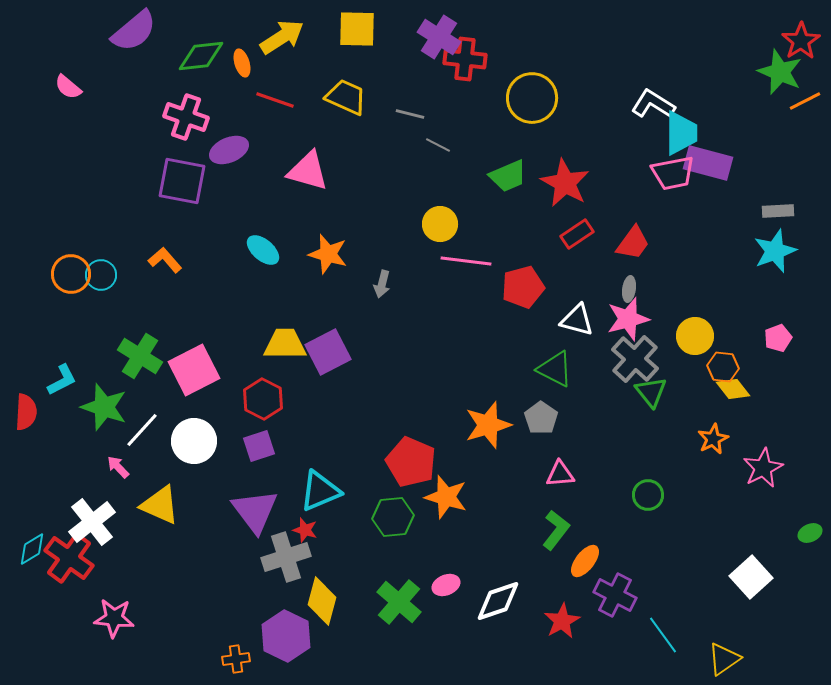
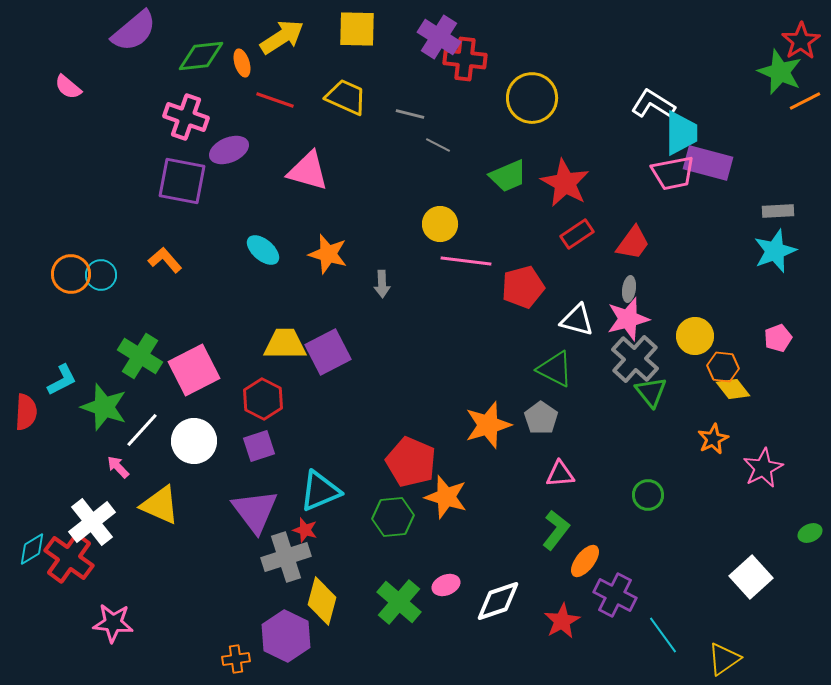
gray arrow at (382, 284): rotated 16 degrees counterclockwise
pink star at (114, 618): moved 1 px left, 5 px down
